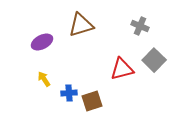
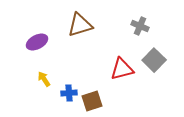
brown triangle: moved 1 px left
purple ellipse: moved 5 px left
